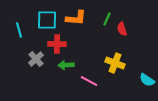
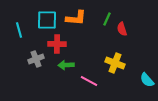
gray cross: rotated 21 degrees clockwise
cyan semicircle: rotated 14 degrees clockwise
